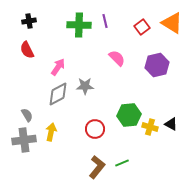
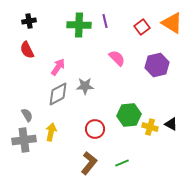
brown L-shape: moved 8 px left, 4 px up
